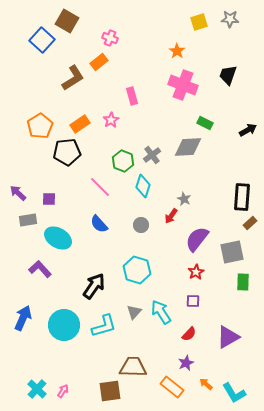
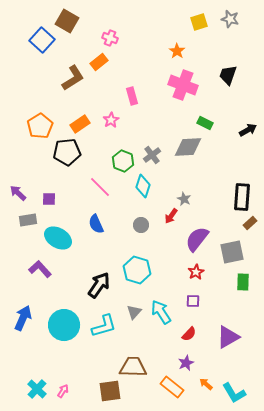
gray star at (230, 19): rotated 12 degrees clockwise
blue semicircle at (99, 224): moved 3 px left; rotated 18 degrees clockwise
black arrow at (94, 286): moved 5 px right, 1 px up
